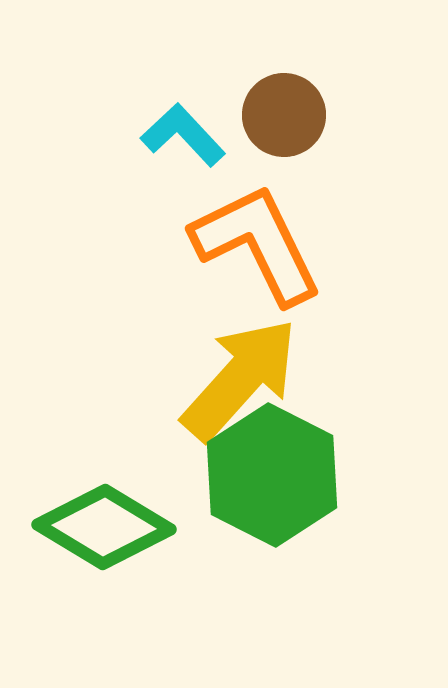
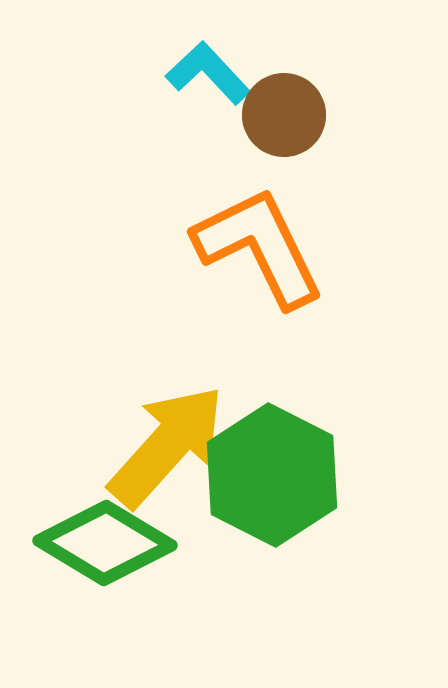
cyan L-shape: moved 25 px right, 62 px up
orange L-shape: moved 2 px right, 3 px down
yellow arrow: moved 73 px left, 67 px down
green diamond: moved 1 px right, 16 px down
